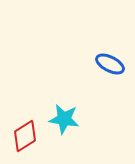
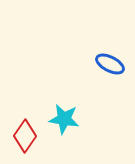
red diamond: rotated 24 degrees counterclockwise
